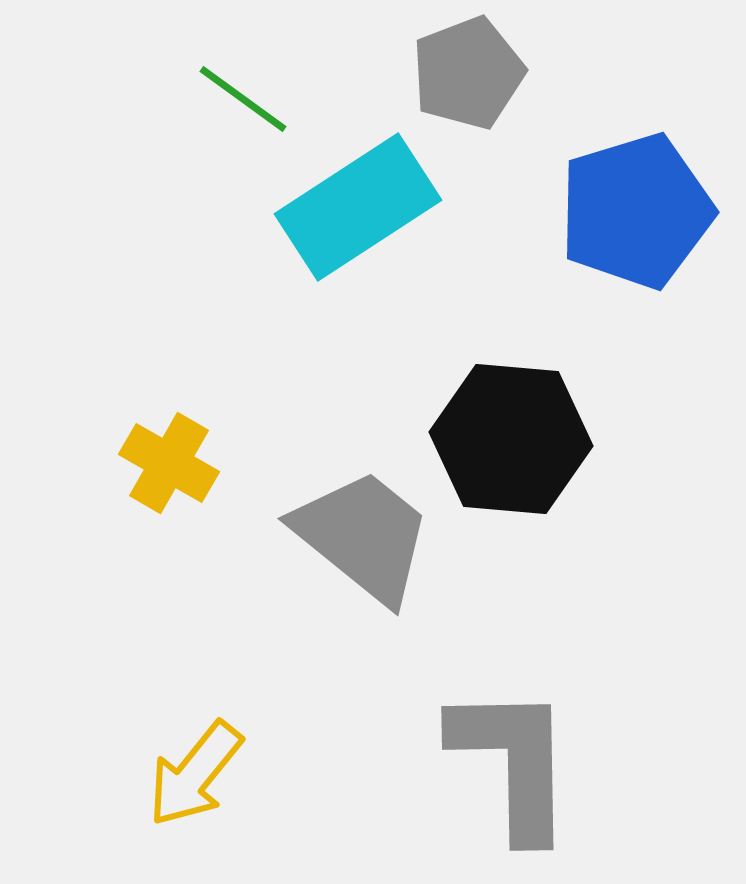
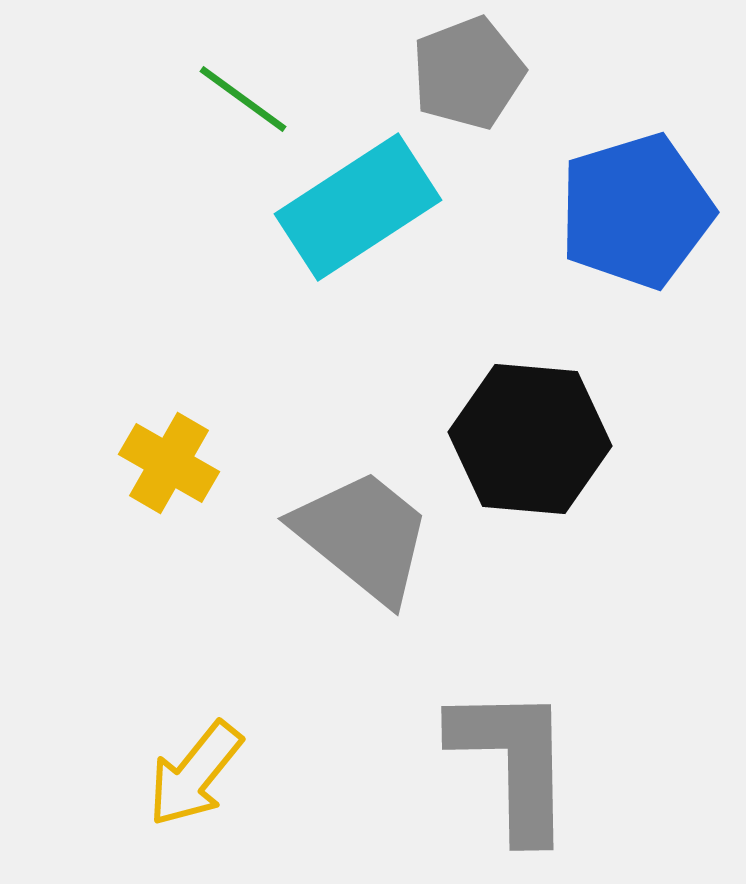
black hexagon: moved 19 px right
